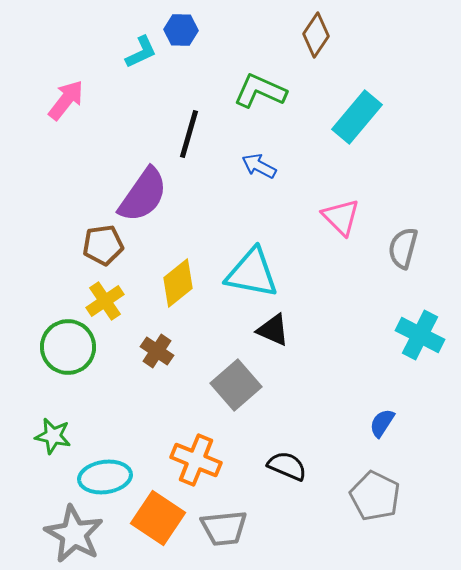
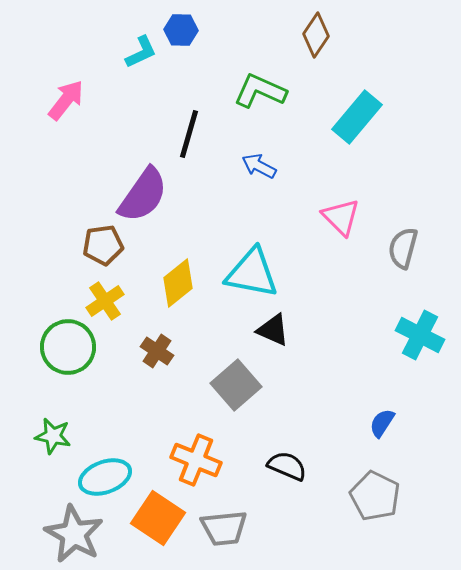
cyan ellipse: rotated 12 degrees counterclockwise
